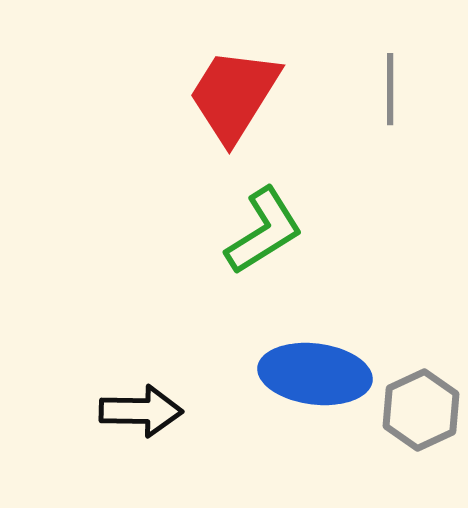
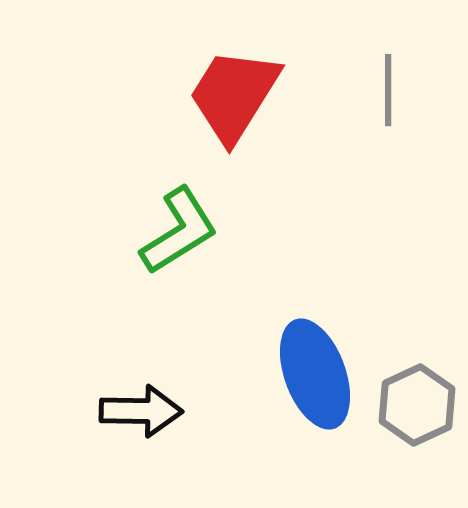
gray line: moved 2 px left, 1 px down
green L-shape: moved 85 px left
blue ellipse: rotated 63 degrees clockwise
gray hexagon: moved 4 px left, 5 px up
